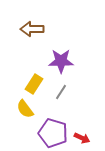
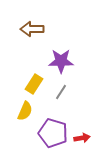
yellow semicircle: moved 2 px down; rotated 120 degrees counterclockwise
red arrow: rotated 35 degrees counterclockwise
